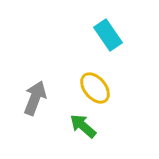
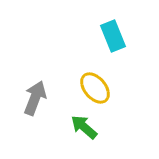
cyan rectangle: moved 5 px right, 1 px down; rotated 12 degrees clockwise
green arrow: moved 1 px right, 1 px down
